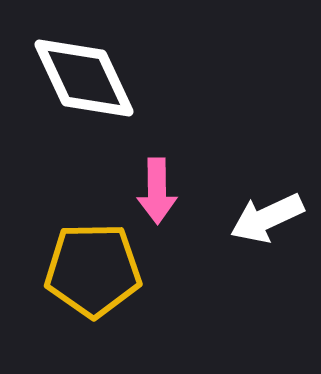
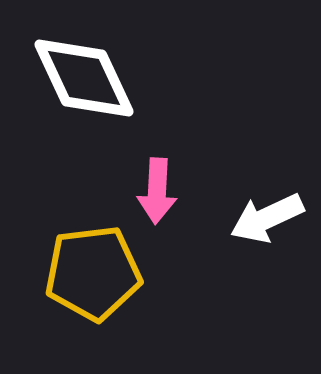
pink arrow: rotated 4 degrees clockwise
yellow pentagon: moved 3 px down; rotated 6 degrees counterclockwise
